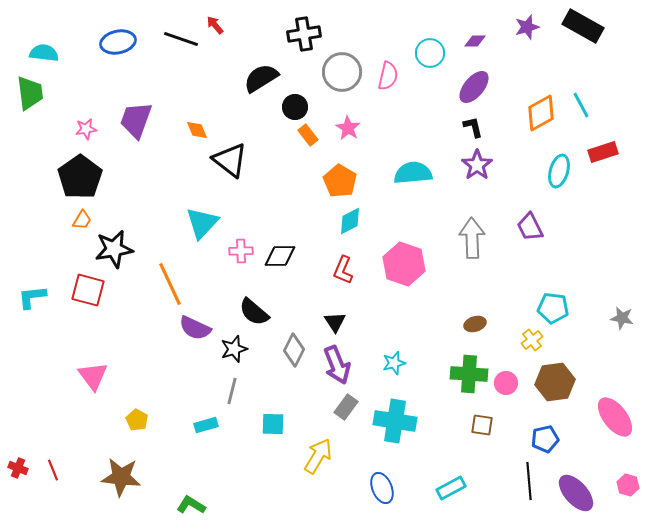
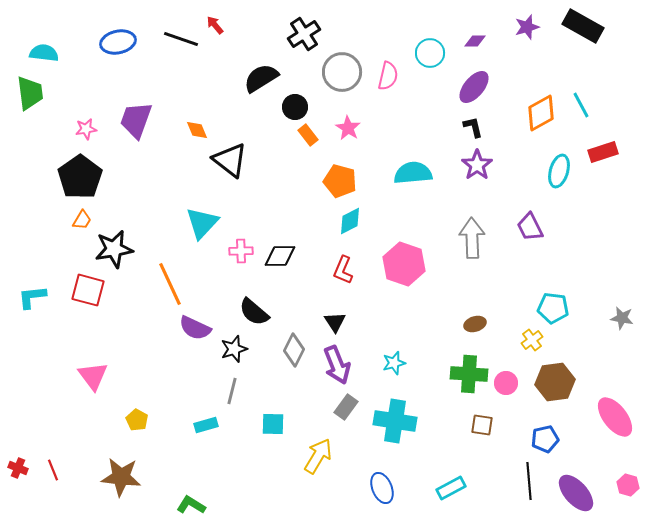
black cross at (304, 34): rotated 24 degrees counterclockwise
orange pentagon at (340, 181): rotated 16 degrees counterclockwise
